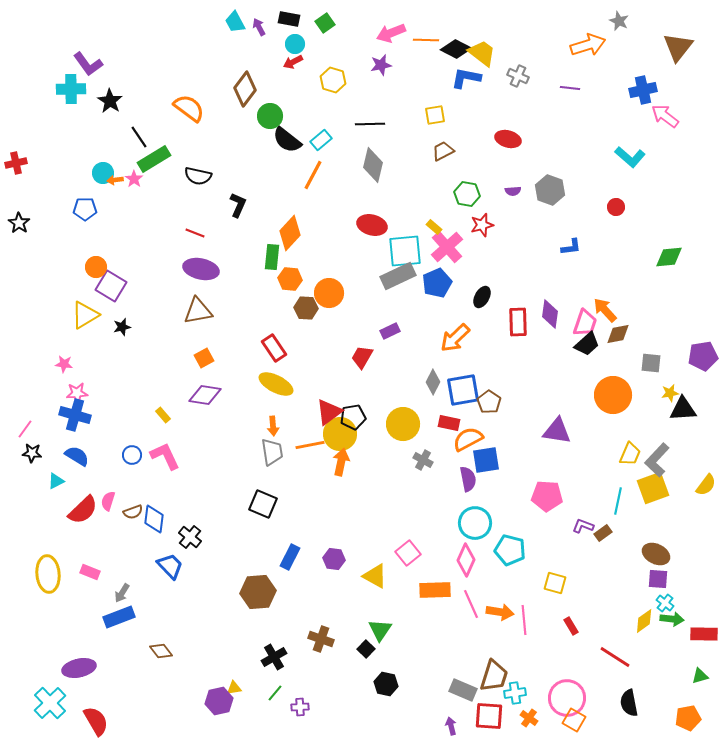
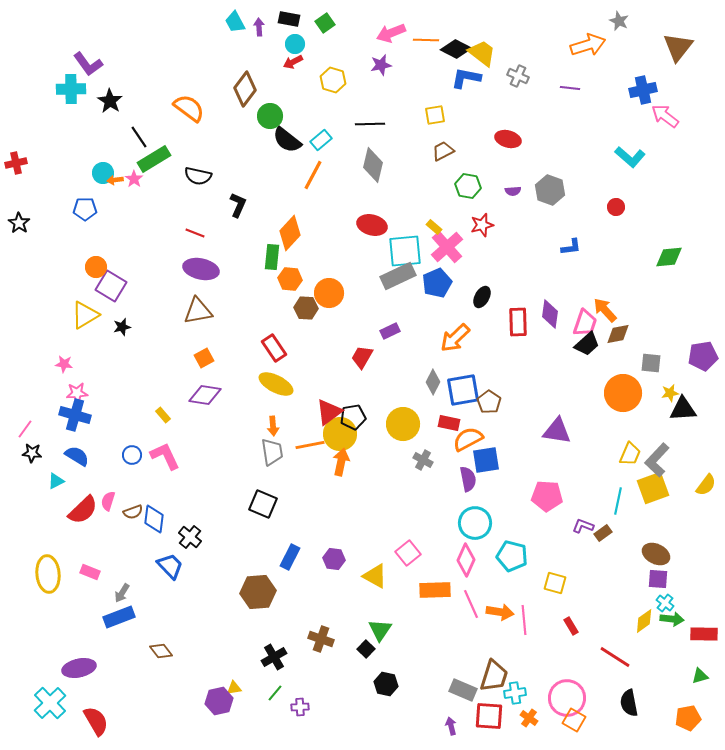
purple arrow at (259, 27): rotated 24 degrees clockwise
green hexagon at (467, 194): moved 1 px right, 8 px up
orange circle at (613, 395): moved 10 px right, 2 px up
cyan pentagon at (510, 550): moved 2 px right, 6 px down
